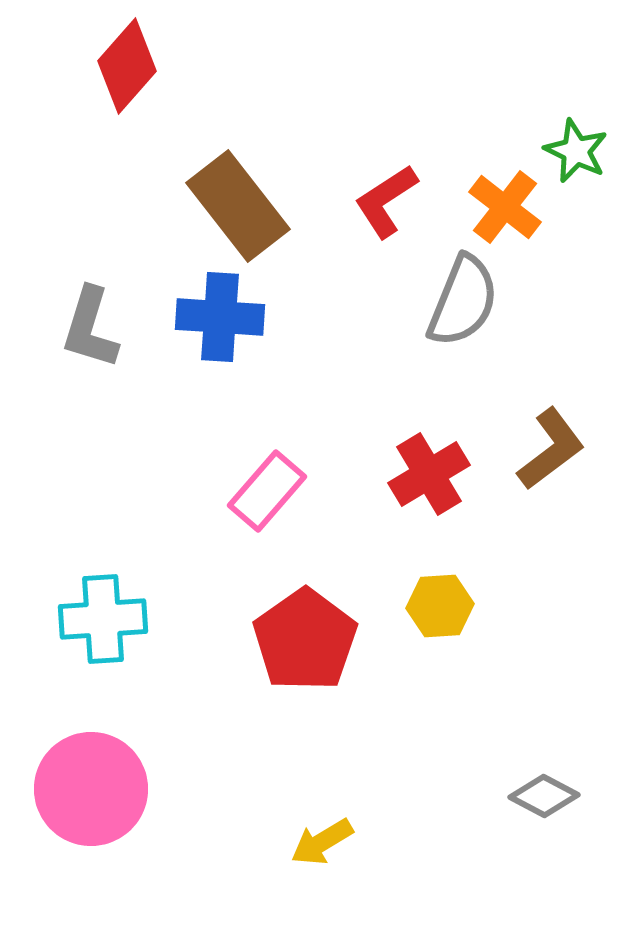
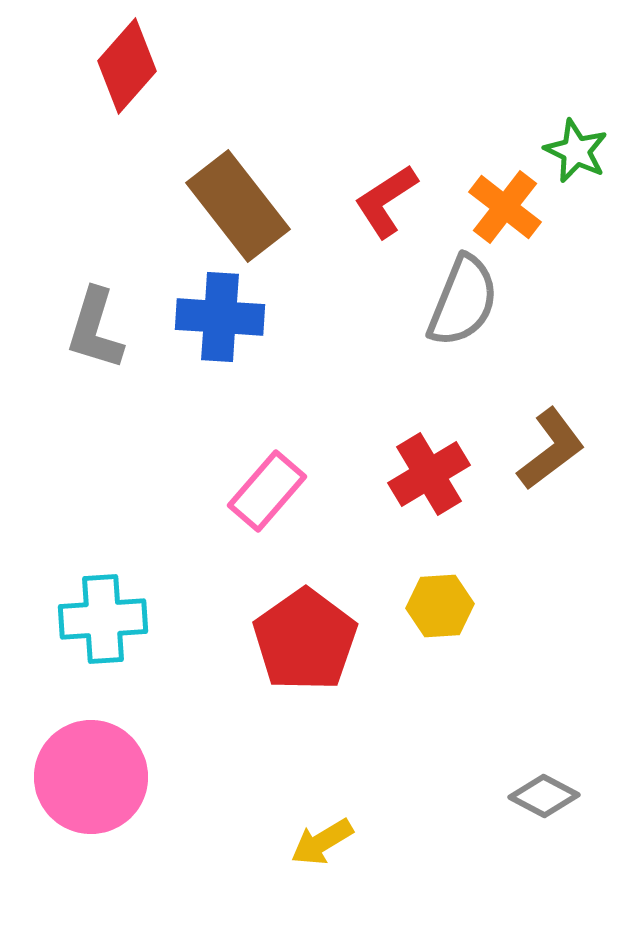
gray L-shape: moved 5 px right, 1 px down
pink circle: moved 12 px up
